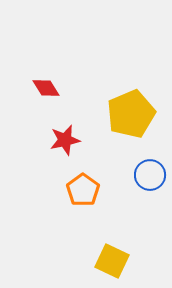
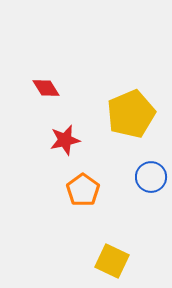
blue circle: moved 1 px right, 2 px down
